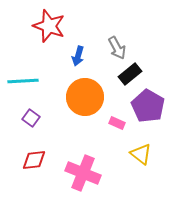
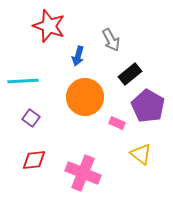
gray arrow: moved 6 px left, 8 px up
